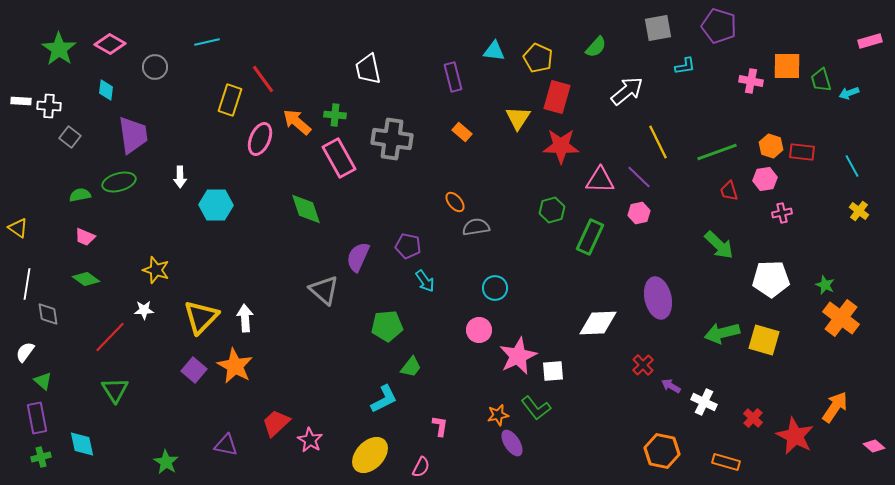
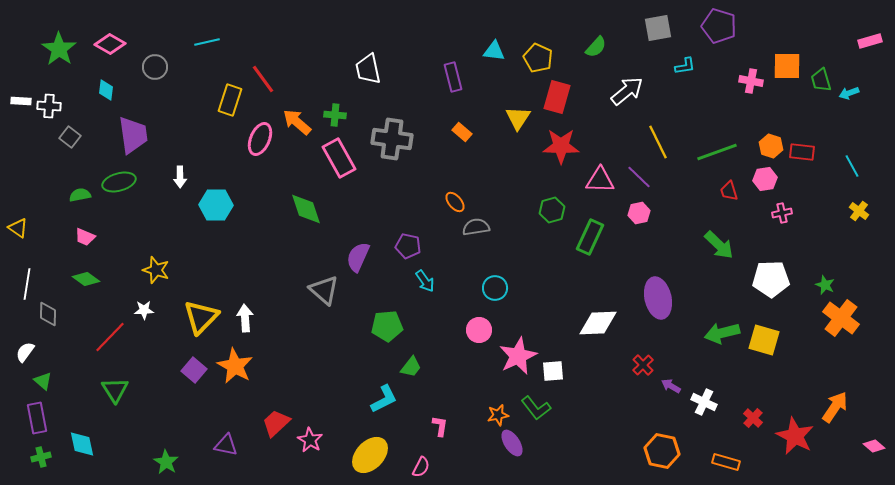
gray diamond at (48, 314): rotated 10 degrees clockwise
